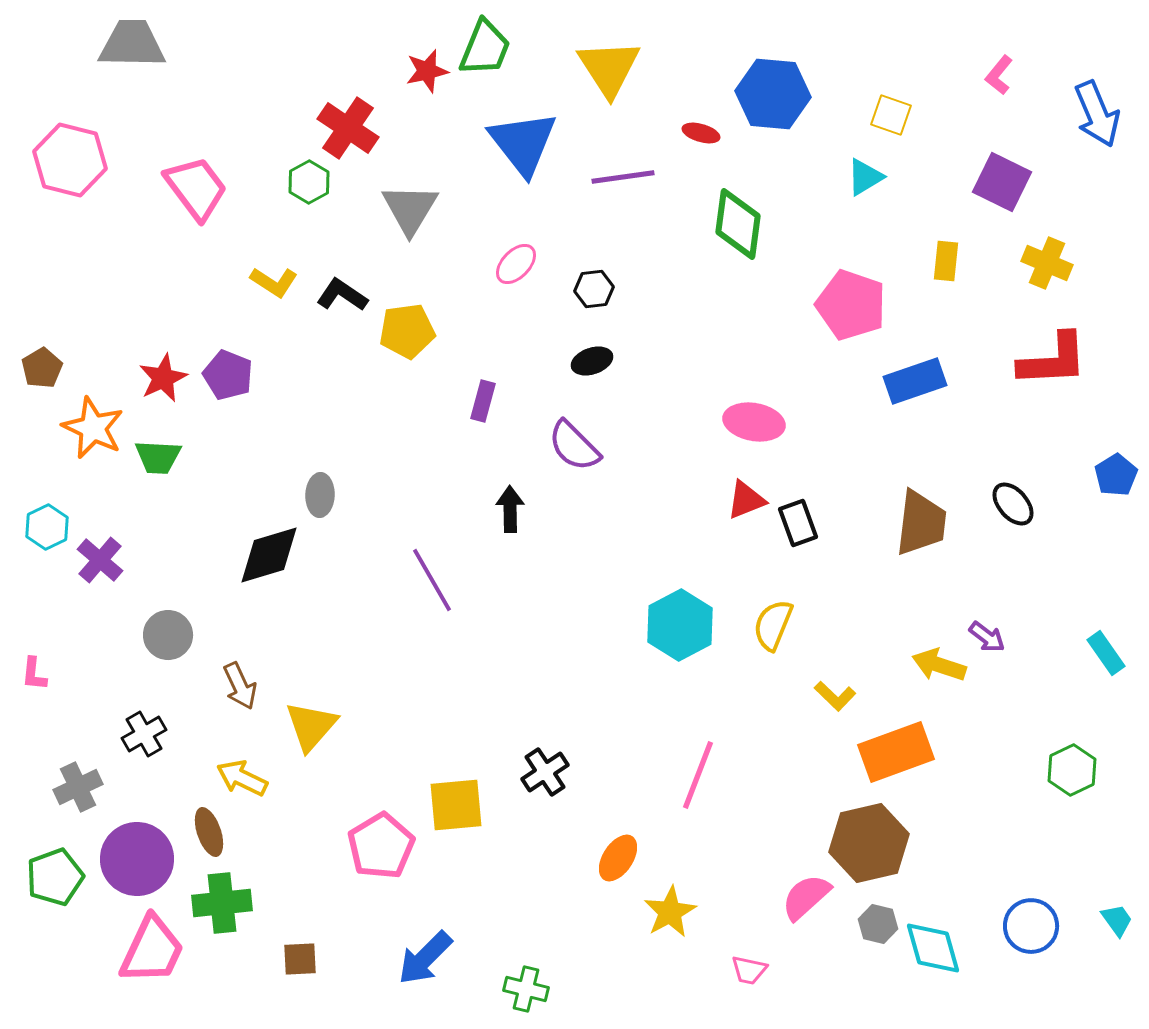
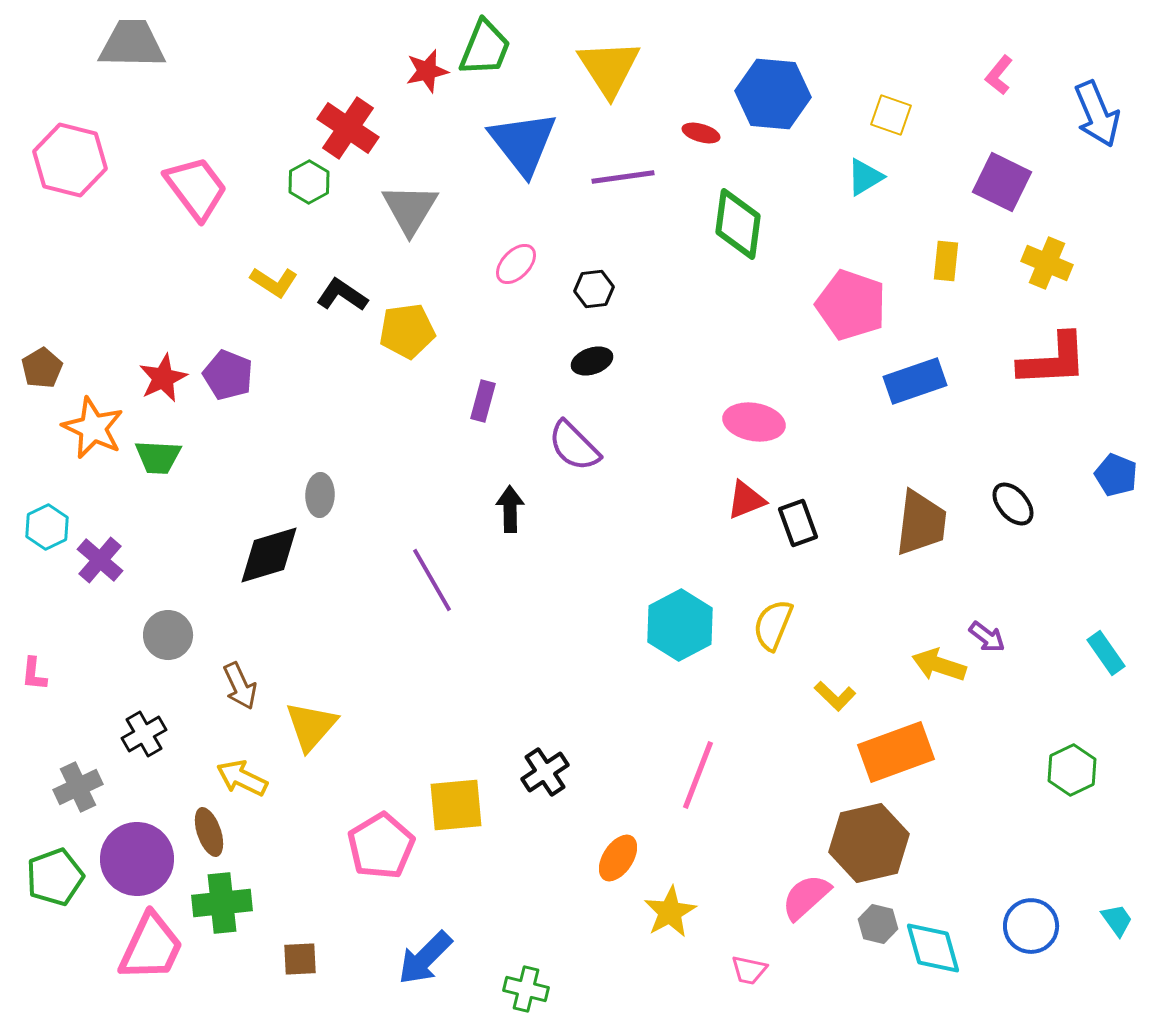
blue pentagon at (1116, 475): rotated 18 degrees counterclockwise
pink trapezoid at (152, 950): moved 1 px left, 3 px up
